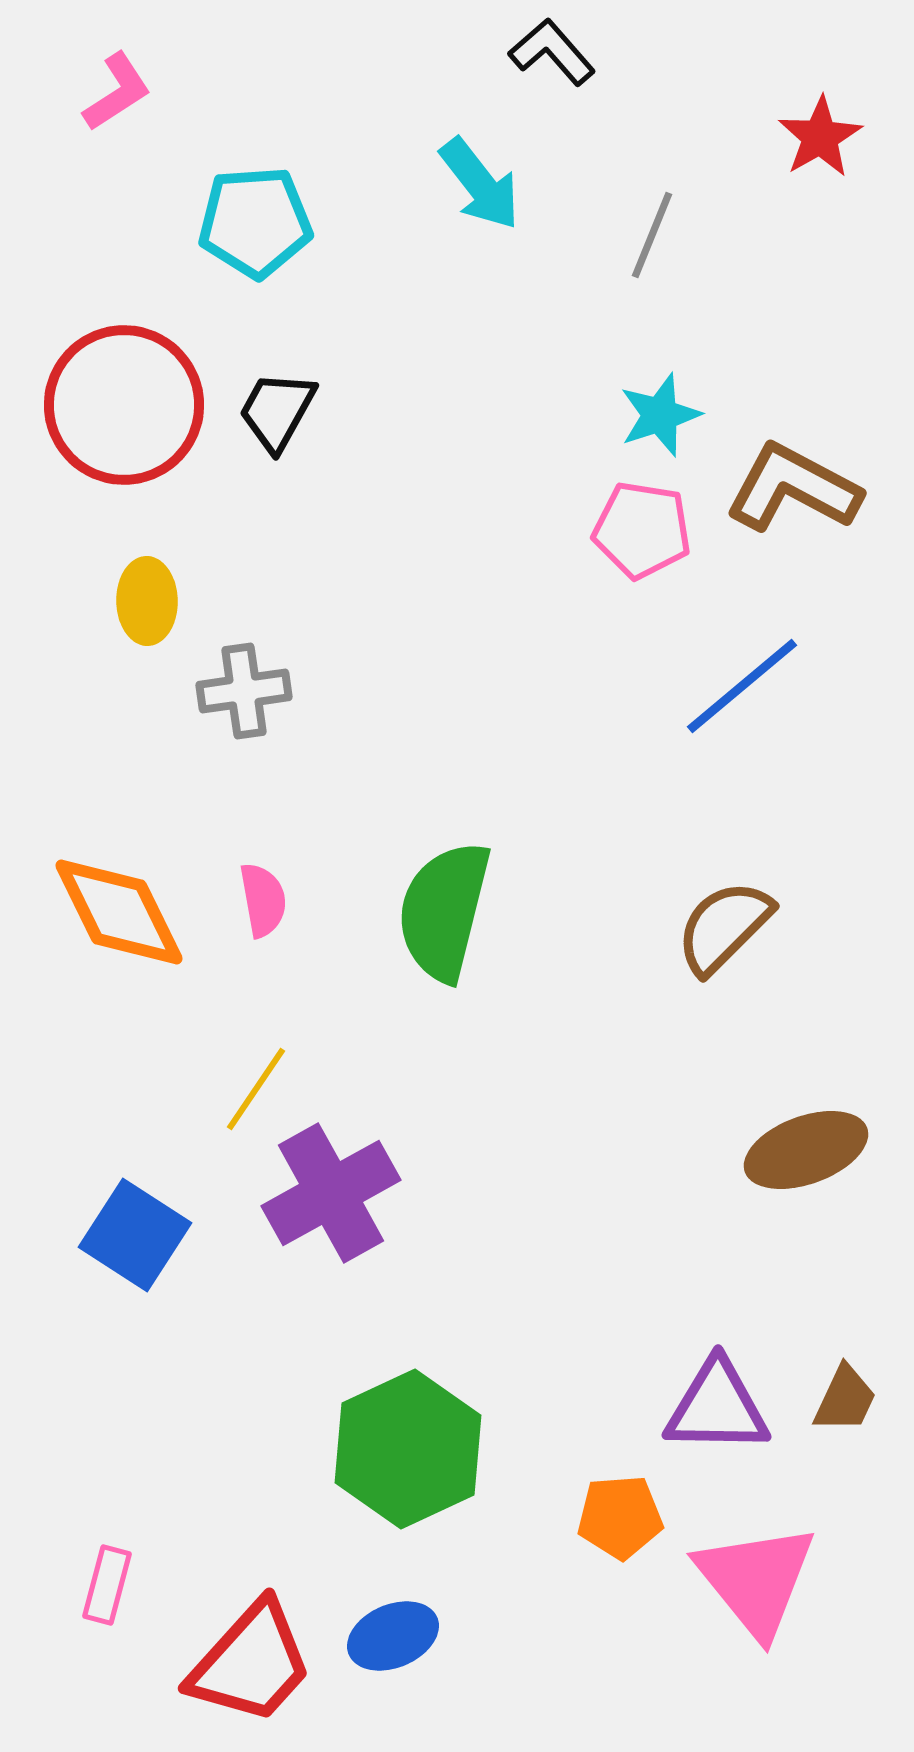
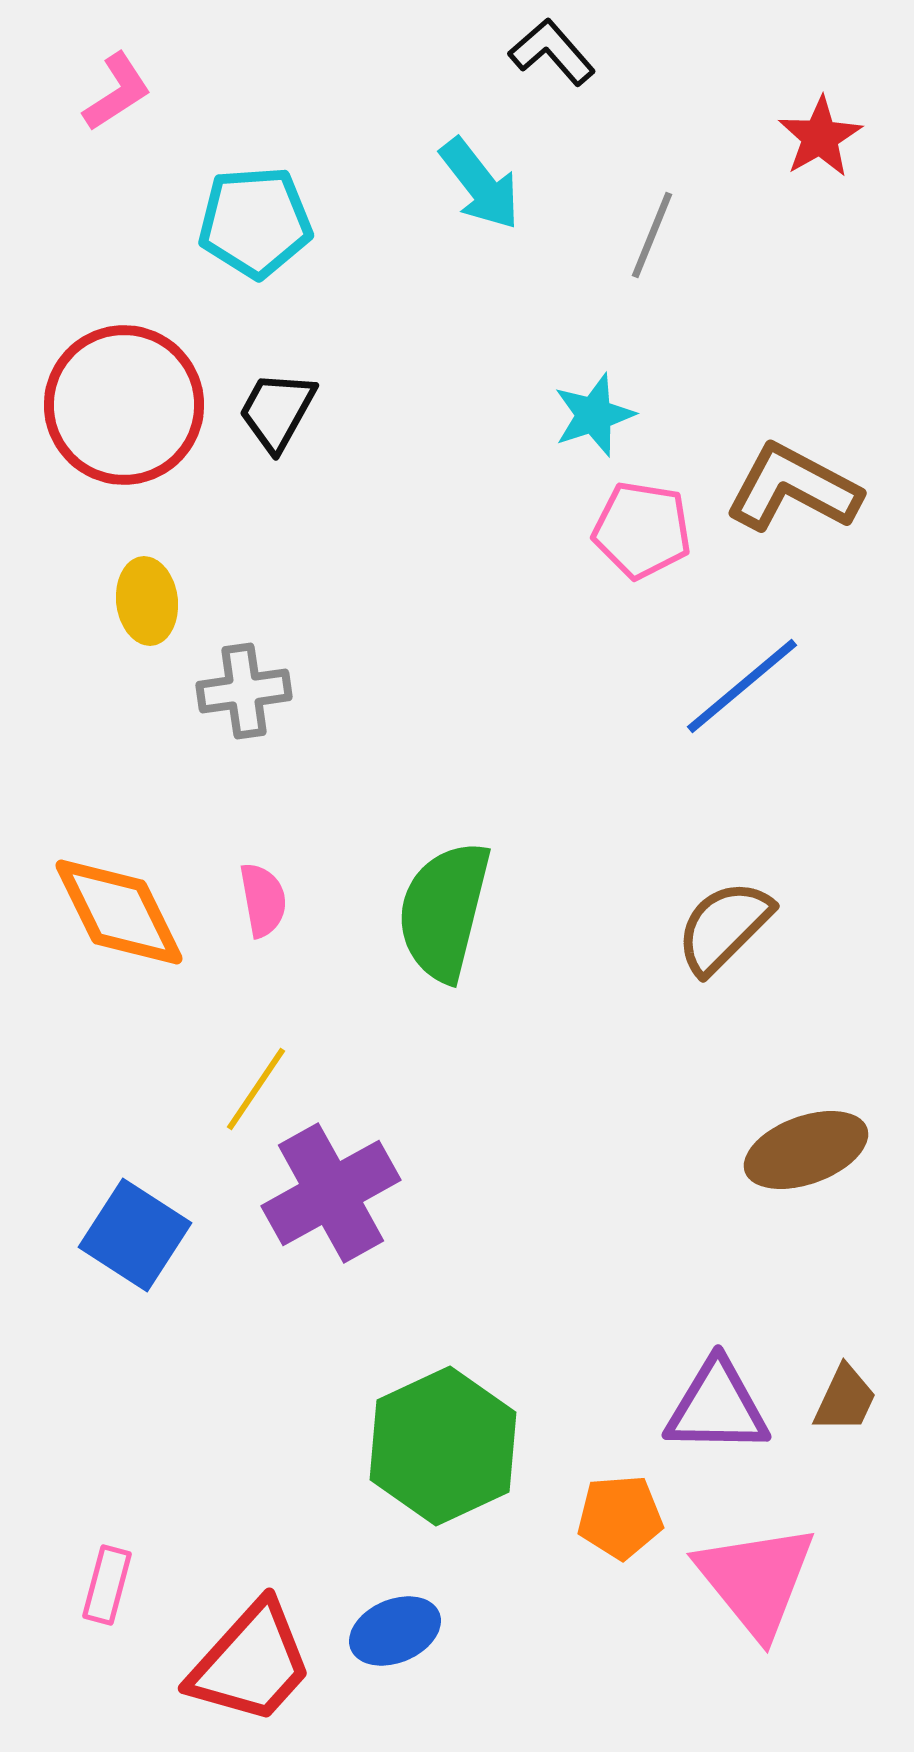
cyan star: moved 66 px left
yellow ellipse: rotated 6 degrees counterclockwise
green hexagon: moved 35 px right, 3 px up
blue ellipse: moved 2 px right, 5 px up
